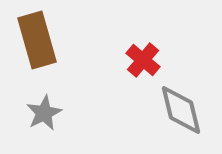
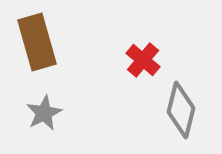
brown rectangle: moved 2 px down
gray diamond: rotated 28 degrees clockwise
